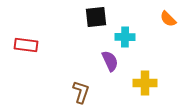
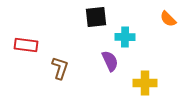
brown L-shape: moved 21 px left, 24 px up
